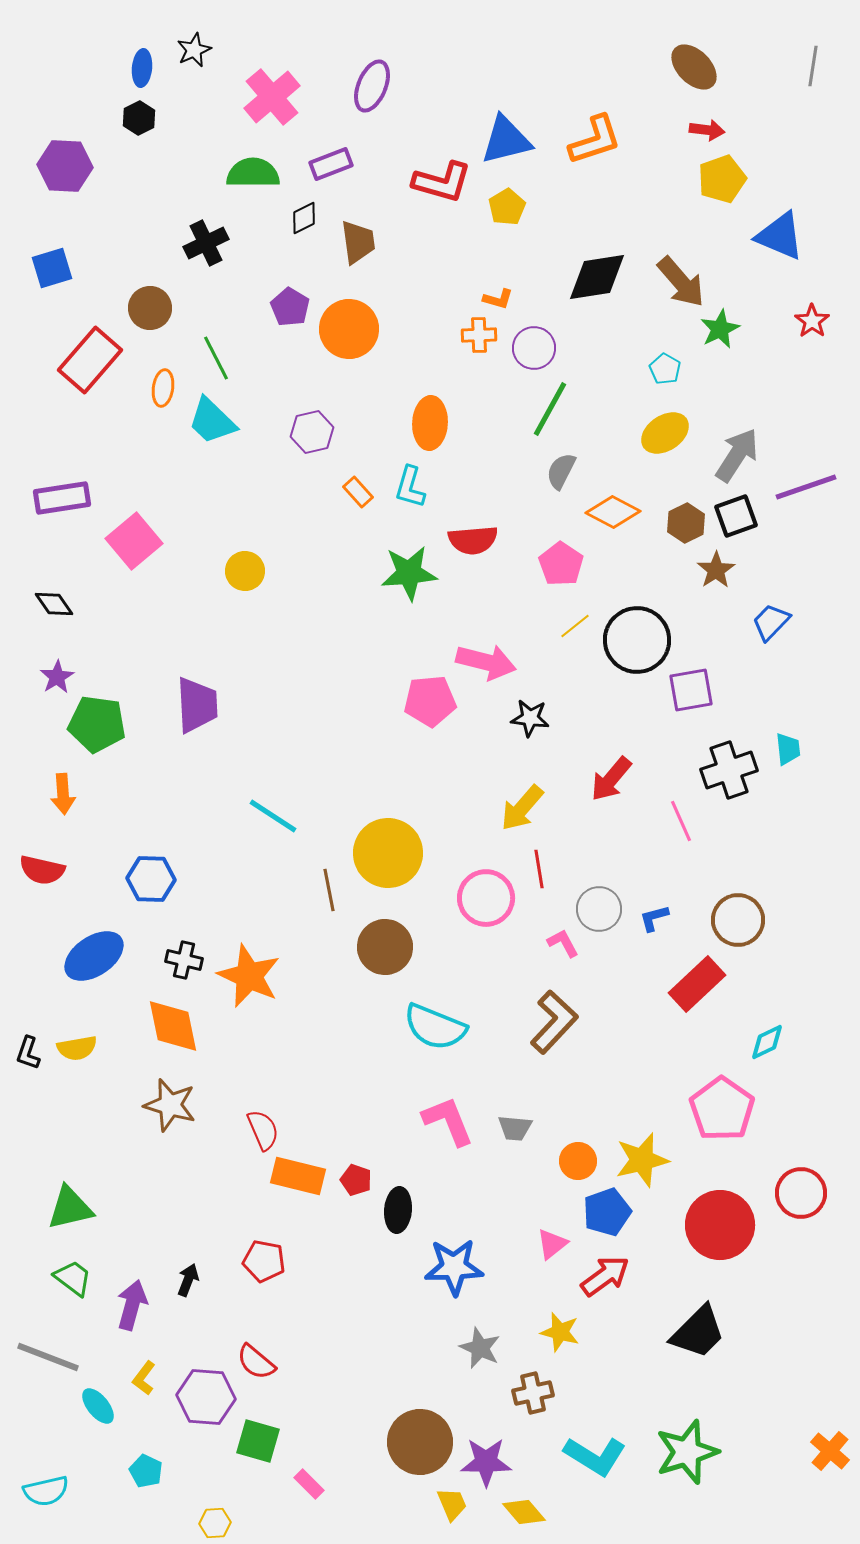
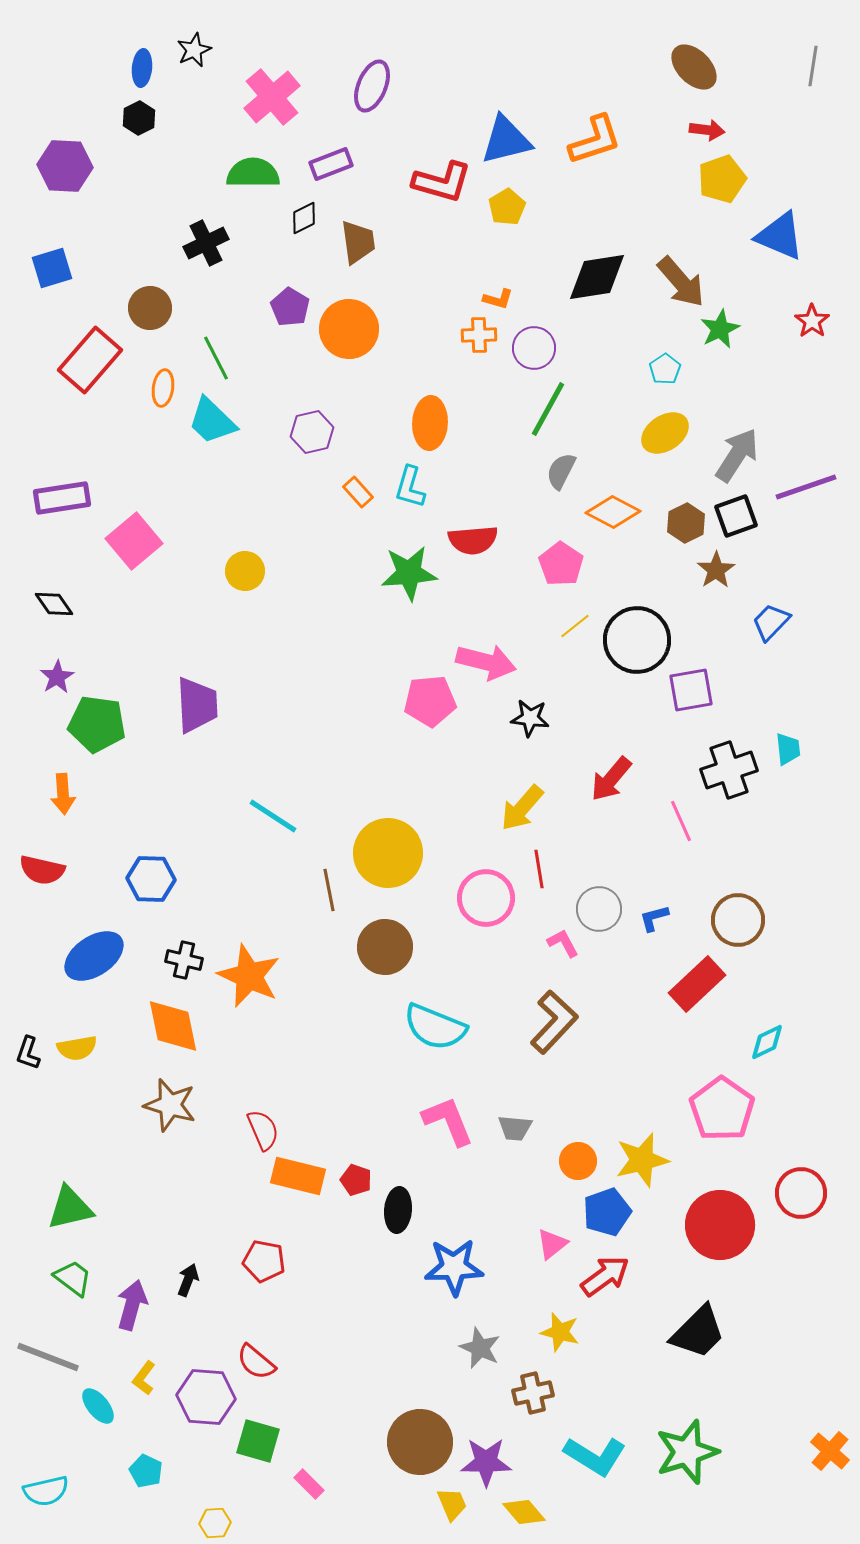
cyan pentagon at (665, 369): rotated 8 degrees clockwise
green line at (550, 409): moved 2 px left
